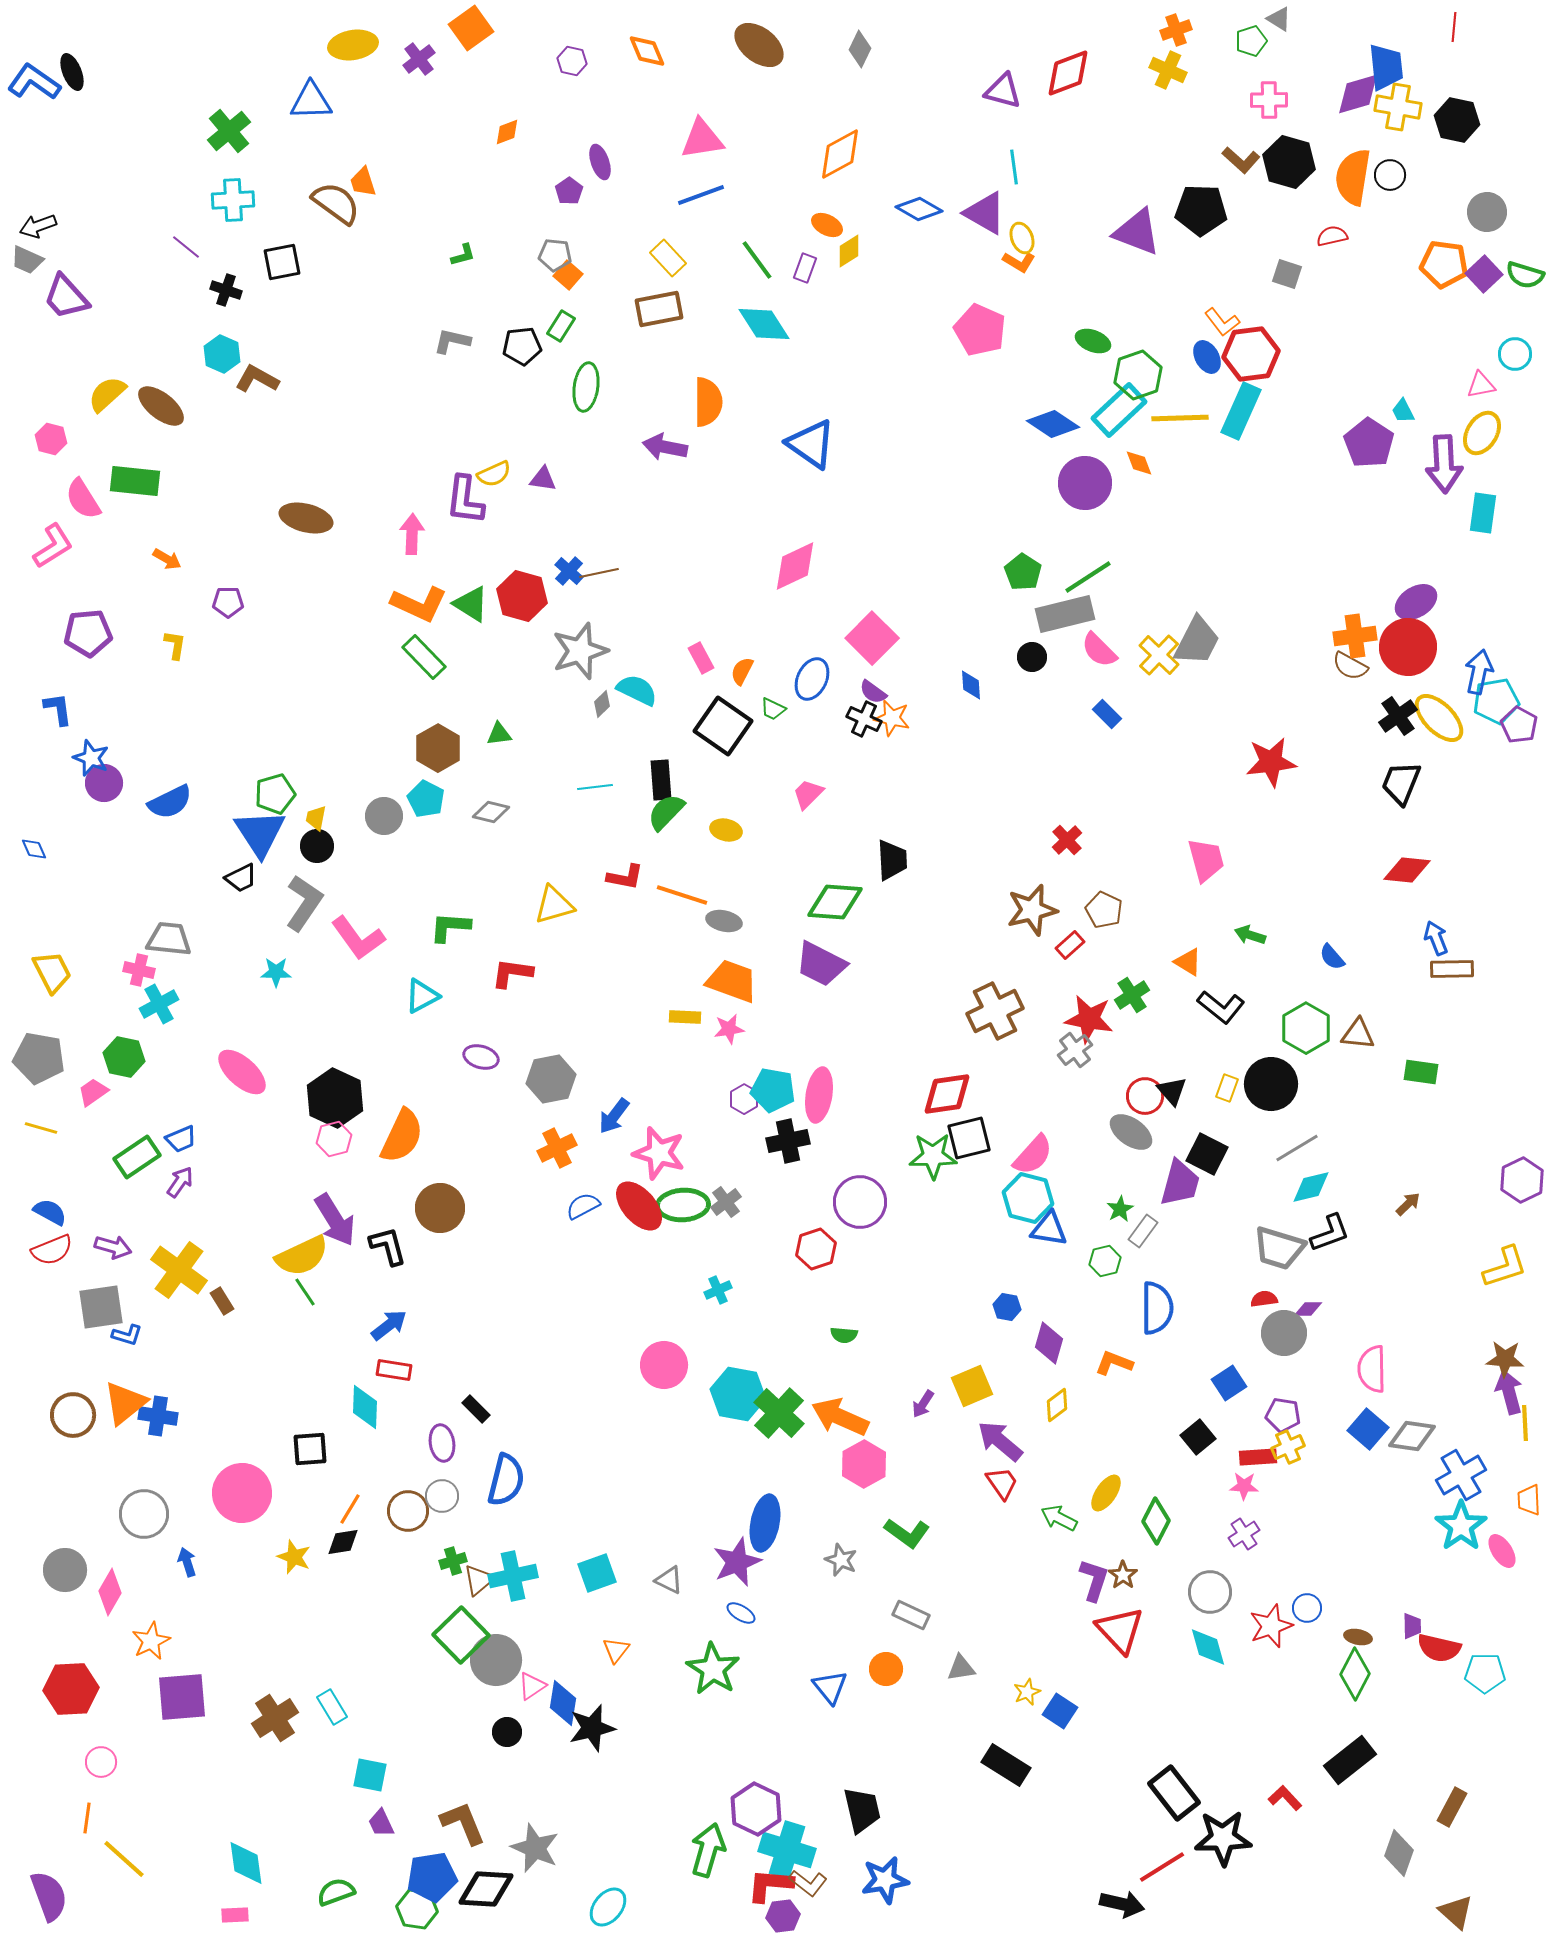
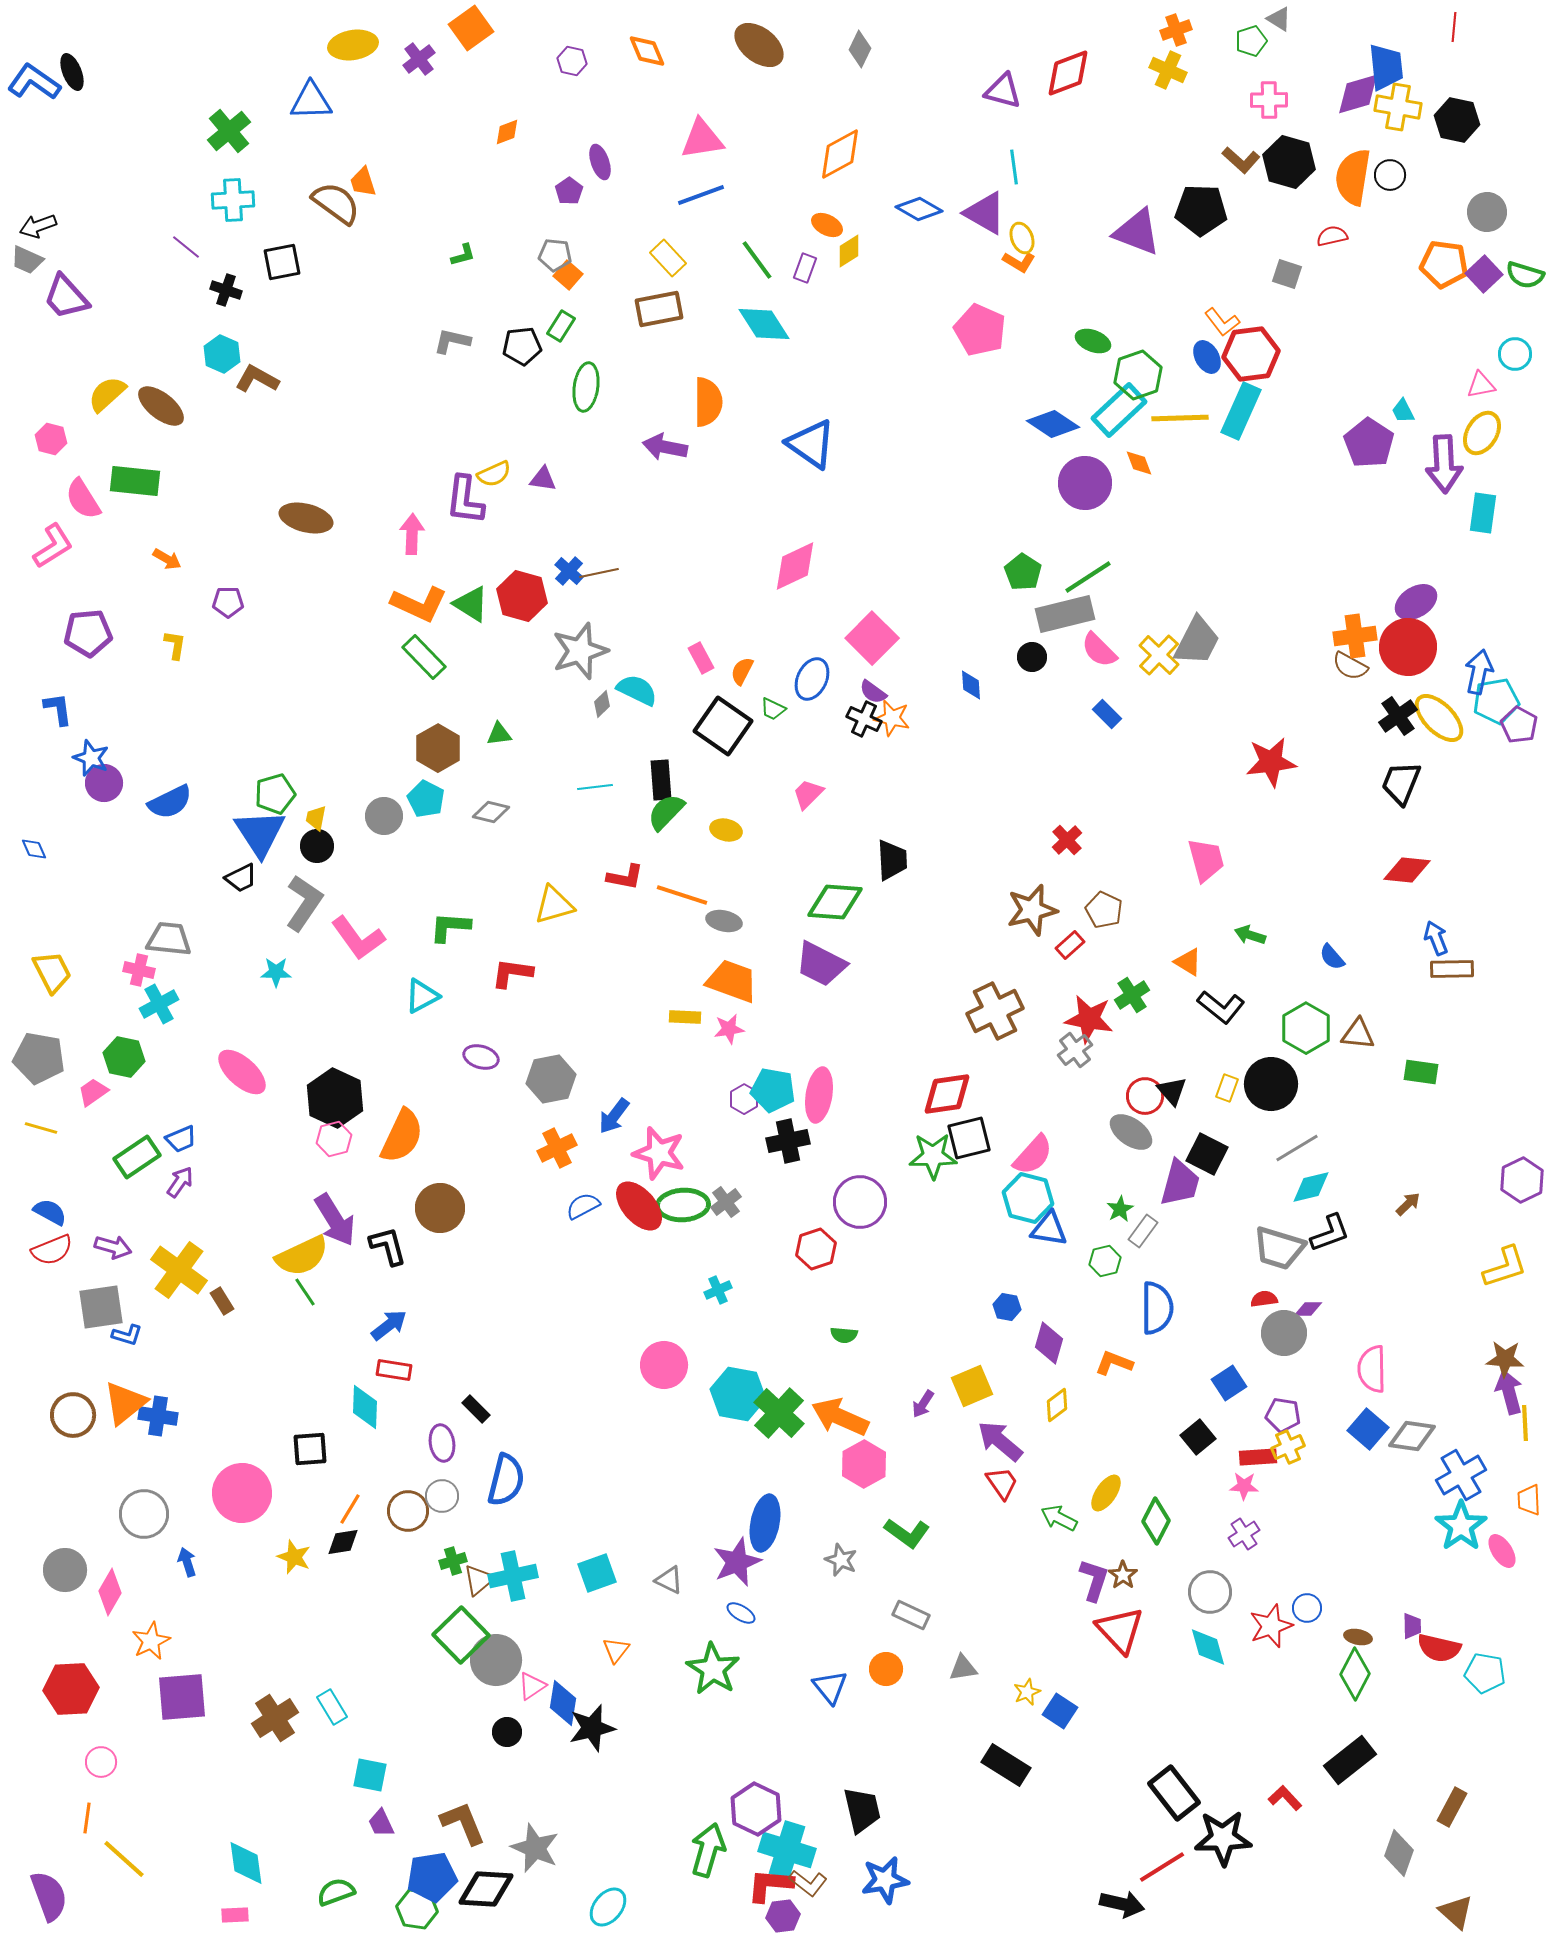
gray triangle at (961, 1668): moved 2 px right
cyan pentagon at (1485, 1673): rotated 9 degrees clockwise
